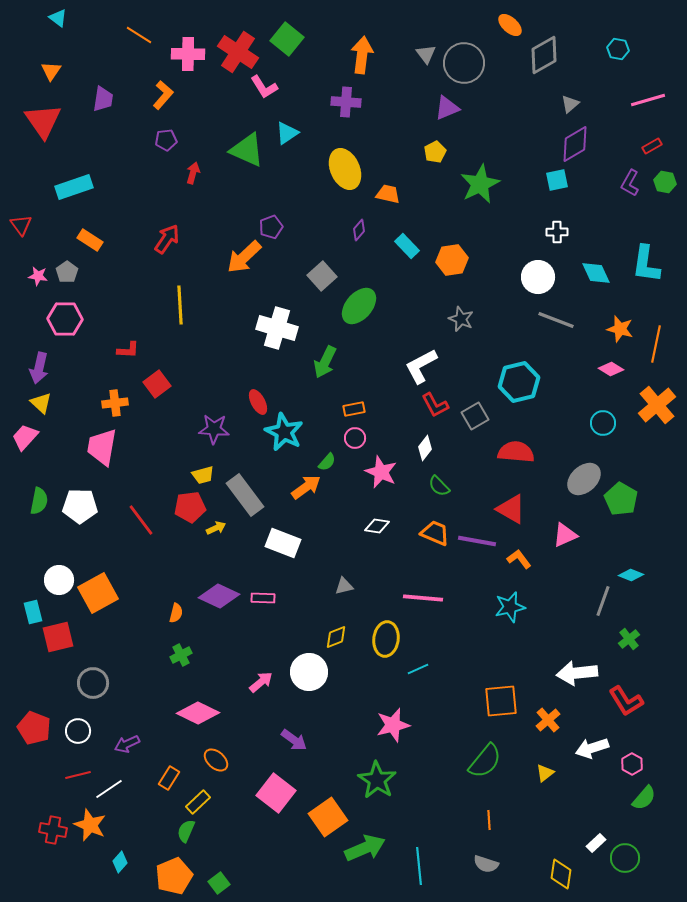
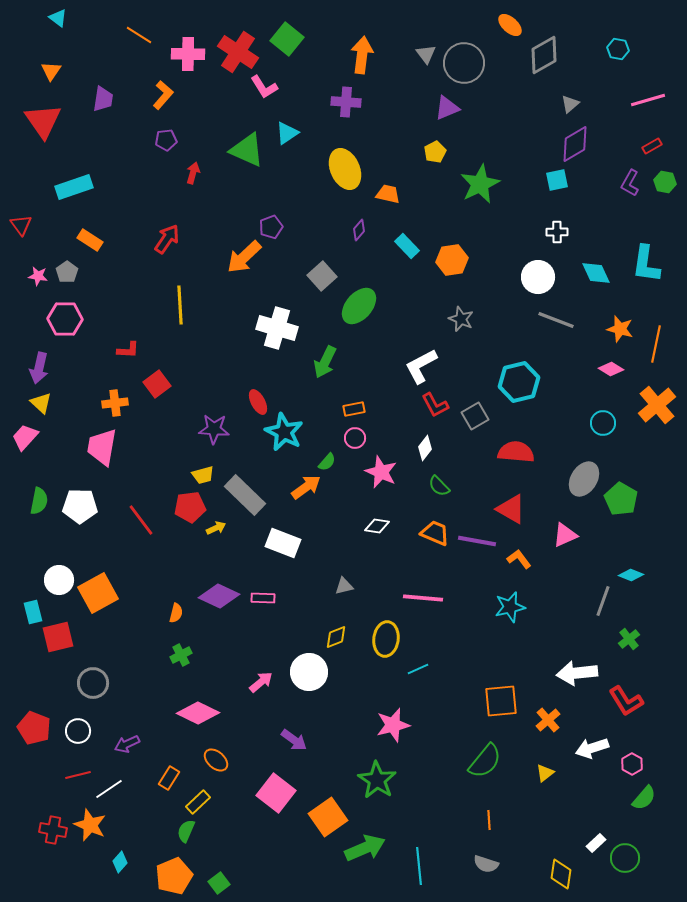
gray ellipse at (584, 479): rotated 16 degrees counterclockwise
gray rectangle at (245, 495): rotated 9 degrees counterclockwise
